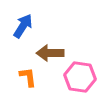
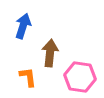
blue arrow: rotated 15 degrees counterclockwise
brown arrow: rotated 96 degrees clockwise
